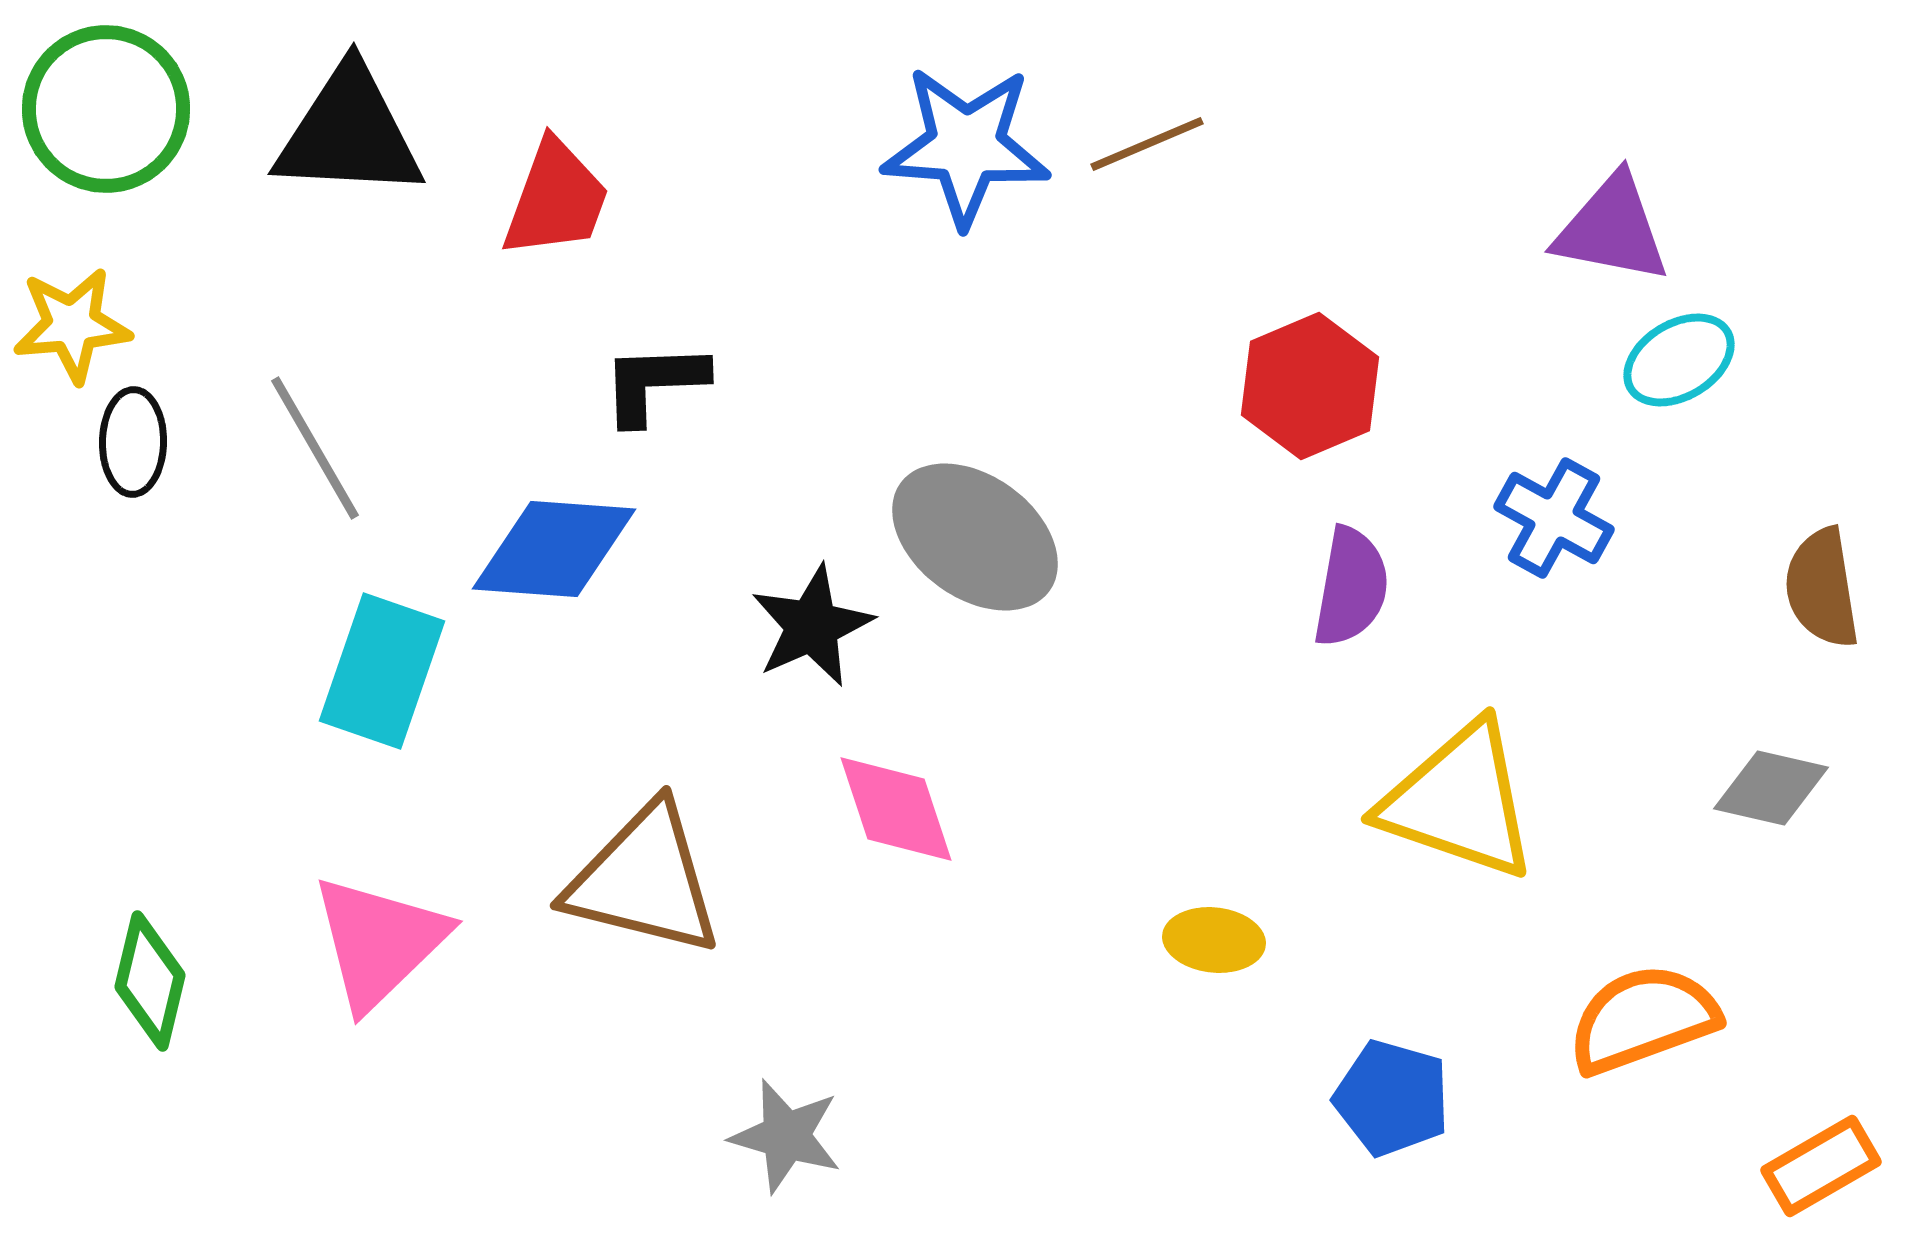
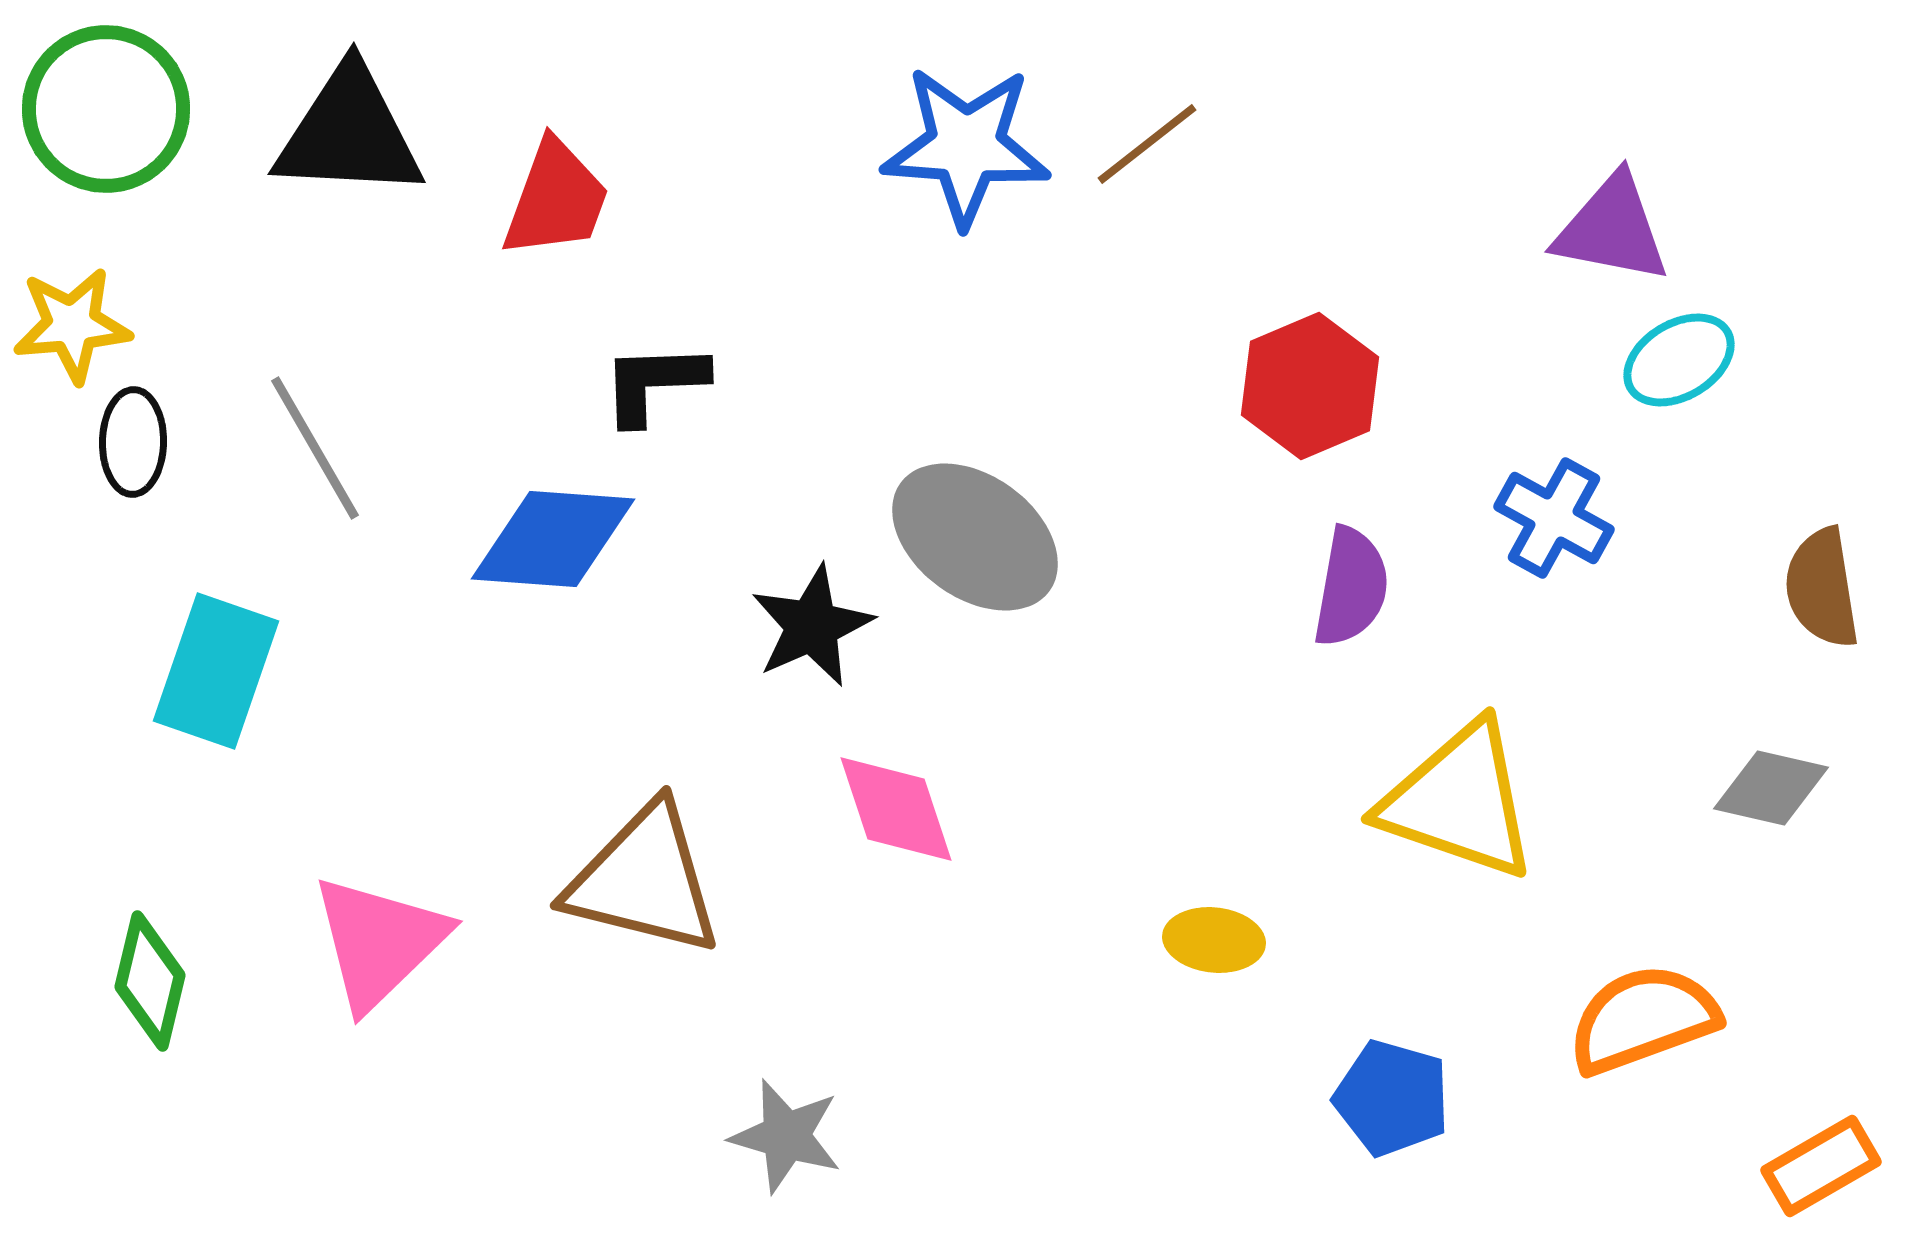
brown line: rotated 15 degrees counterclockwise
blue diamond: moved 1 px left, 10 px up
cyan rectangle: moved 166 px left
